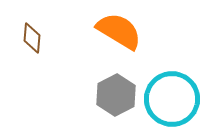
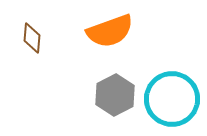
orange semicircle: moved 9 px left; rotated 129 degrees clockwise
gray hexagon: moved 1 px left
